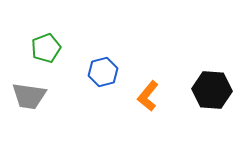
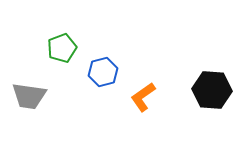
green pentagon: moved 16 px right
orange L-shape: moved 5 px left, 1 px down; rotated 16 degrees clockwise
